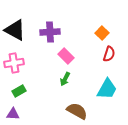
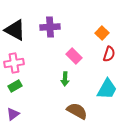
purple cross: moved 5 px up
pink rectangle: moved 8 px right
green arrow: rotated 24 degrees counterclockwise
green rectangle: moved 4 px left, 5 px up
purple triangle: rotated 40 degrees counterclockwise
